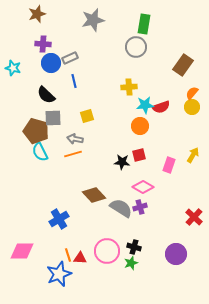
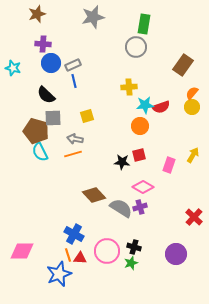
gray star at (93, 20): moved 3 px up
gray rectangle at (70, 58): moved 3 px right, 7 px down
blue cross at (59, 219): moved 15 px right, 15 px down; rotated 30 degrees counterclockwise
